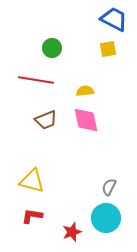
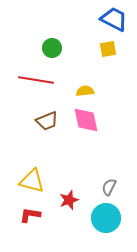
brown trapezoid: moved 1 px right, 1 px down
red L-shape: moved 2 px left, 1 px up
red star: moved 3 px left, 32 px up
